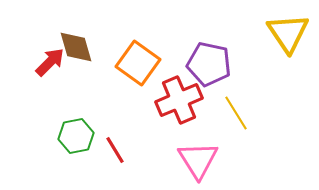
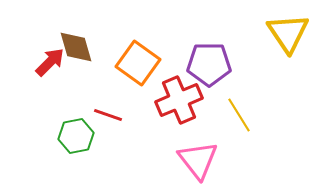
purple pentagon: rotated 12 degrees counterclockwise
yellow line: moved 3 px right, 2 px down
red line: moved 7 px left, 35 px up; rotated 40 degrees counterclockwise
pink triangle: rotated 6 degrees counterclockwise
